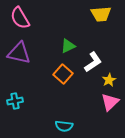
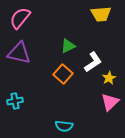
pink semicircle: rotated 70 degrees clockwise
yellow star: moved 2 px up
